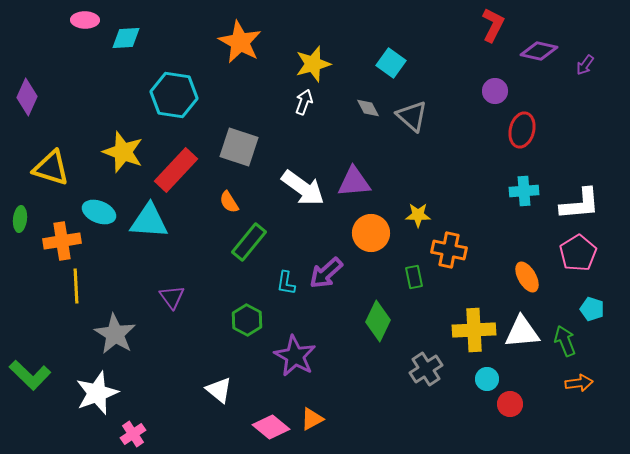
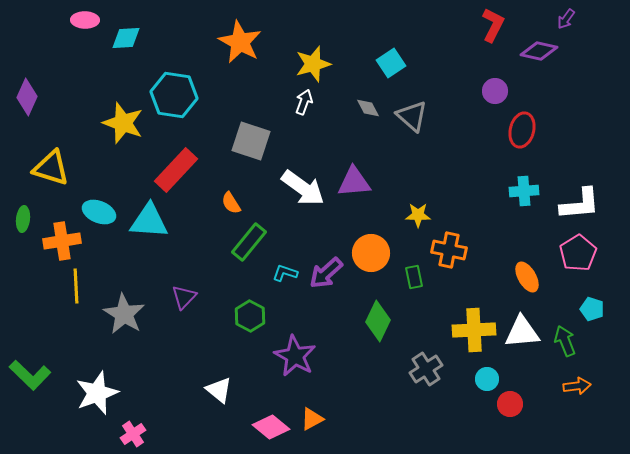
cyan square at (391, 63): rotated 20 degrees clockwise
purple arrow at (585, 65): moved 19 px left, 46 px up
gray square at (239, 147): moved 12 px right, 6 px up
yellow star at (123, 152): moved 29 px up
orange semicircle at (229, 202): moved 2 px right, 1 px down
green ellipse at (20, 219): moved 3 px right
orange circle at (371, 233): moved 20 px down
cyan L-shape at (286, 283): moved 1 px left, 10 px up; rotated 100 degrees clockwise
purple triangle at (172, 297): moved 12 px right; rotated 20 degrees clockwise
green hexagon at (247, 320): moved 3 px right, 4 px up
gray star at (115, 334): moved 9 px right, 20 px up
orange arrow at (579, 383): moved 2 px left, 3 px down
